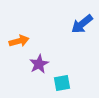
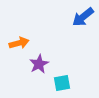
blue arrow: moved 1 px right, 7 px up
orange arrow: moved 2 px down
